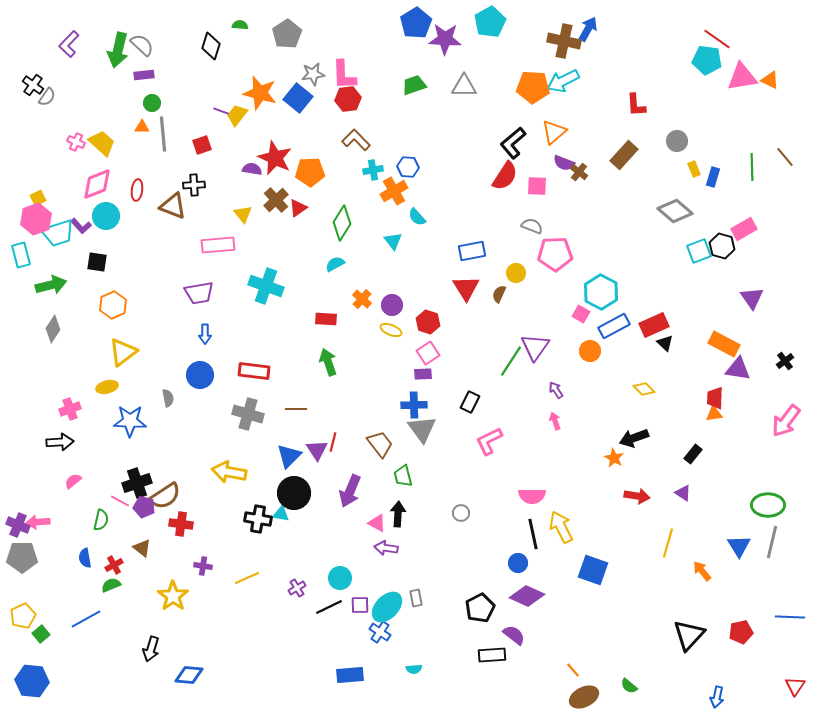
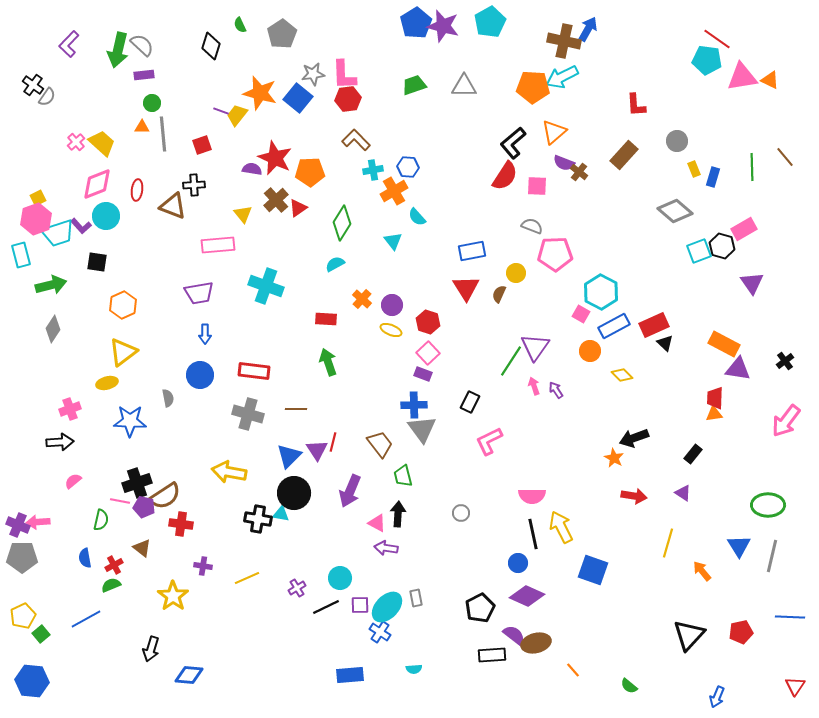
green semicircle at (240, 25): rotated 119 degrees counterclockwise
gray pentagon at (287, 34): moved 5 px left
purple star at (445, 39): moved 2 px left, 13 px up; rotated 12 degrees clockwise
cyan arrow at (563, 81): moved 1 px left, 4 px up
pink cross at (76, 142): rotated 24 degrees clockwise
purple triangle at (752, 298): moved 15 px up
orange hexagon at (113, 305): moved 10 px right
pink square at (428, 353): rotated 10 degrees counterclockwise
purple rectangle at (423, 374): rotated 24 degrees clockwise
yellow ellipse at (107, 387): moved 4 px up
yellow diamond at (644, 389): moved 22 px left, 14 px up
pink arrow at (555, 421): moved 21 px left, 35 px up
red arrow at (637, 496): moved 3 px left
pink line at (120, 501): rotated 18 degrees counterclockwise
gray line at (772, 542): moved 14 px down
black line at (329, 607): moved 3 px left
brown ellipse at (584, 697): moved 48 px left, 54 px up; rotated 12 degrees clockwise
blue arrow at (717, 697): rotated 10 degrees clockwise
